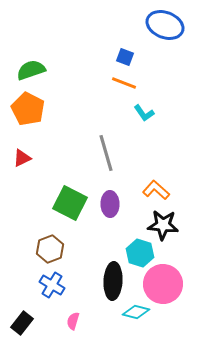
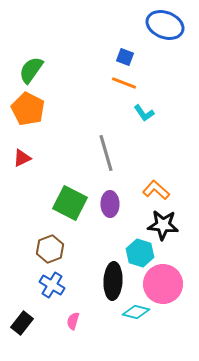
green semicircle: rotated 36 degrees counterclockwise
